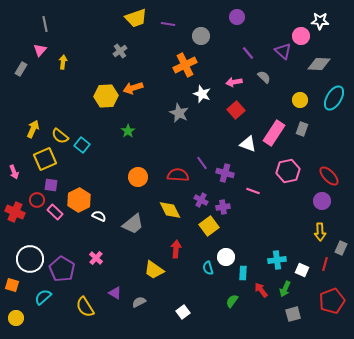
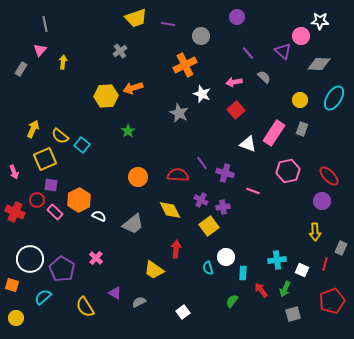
yellow arrow at (320, 232): moved 5 px left
